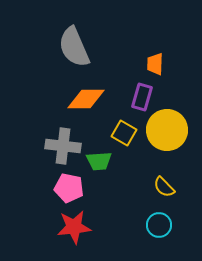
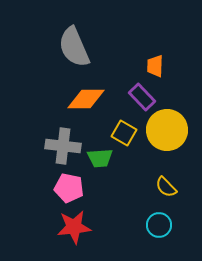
orange trapezoid: moved 2 px down
purple rectangle: rotated 60 degrees counterclockwise
green trapezoid: moved 1 px right, 3 px up
yellow semicircle: moved 2 px right
